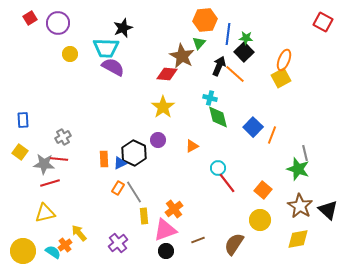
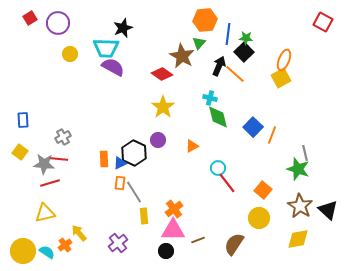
red diamond at (167, 74): moved 5 px left; rotated 30 degrees clockwise
orange rectangle at (118, 188): moved 2 px right, 5 px up; rotated 24 degrees counterclockwise
yellow circle at (260, 220): moved 1 px left, 2 px up
pink triangle at (165, 230): moved 8 px right; rotated 20 degrees clockwise
cyan semicircle at (53, 252): moved 6 px left
